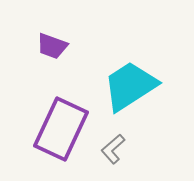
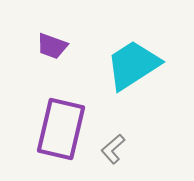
cyan trapezoid: moved 3 px right, 21 px up
purple rectangle: rotated 12 degrees counterclockwise
